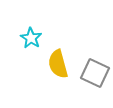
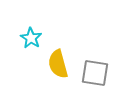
gray square: rotated 16 degrees counterclockwise
